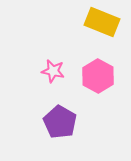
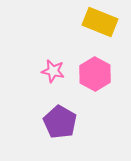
yellow rectangle: moved 2 px left
pink hexagon: moved 3 px left, 2 px up
